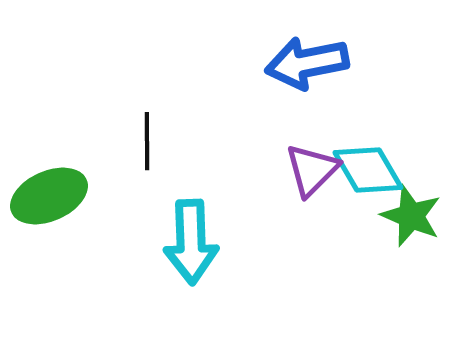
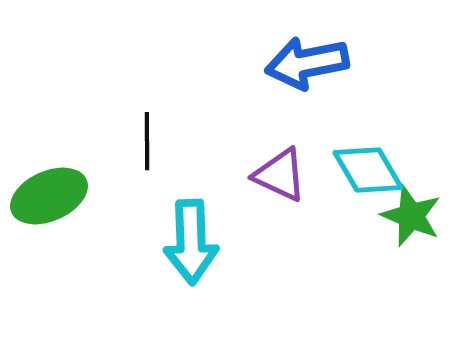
purple triangle: moved 32 px left, 5 px down; rotated 50 degrees counterclockwise
